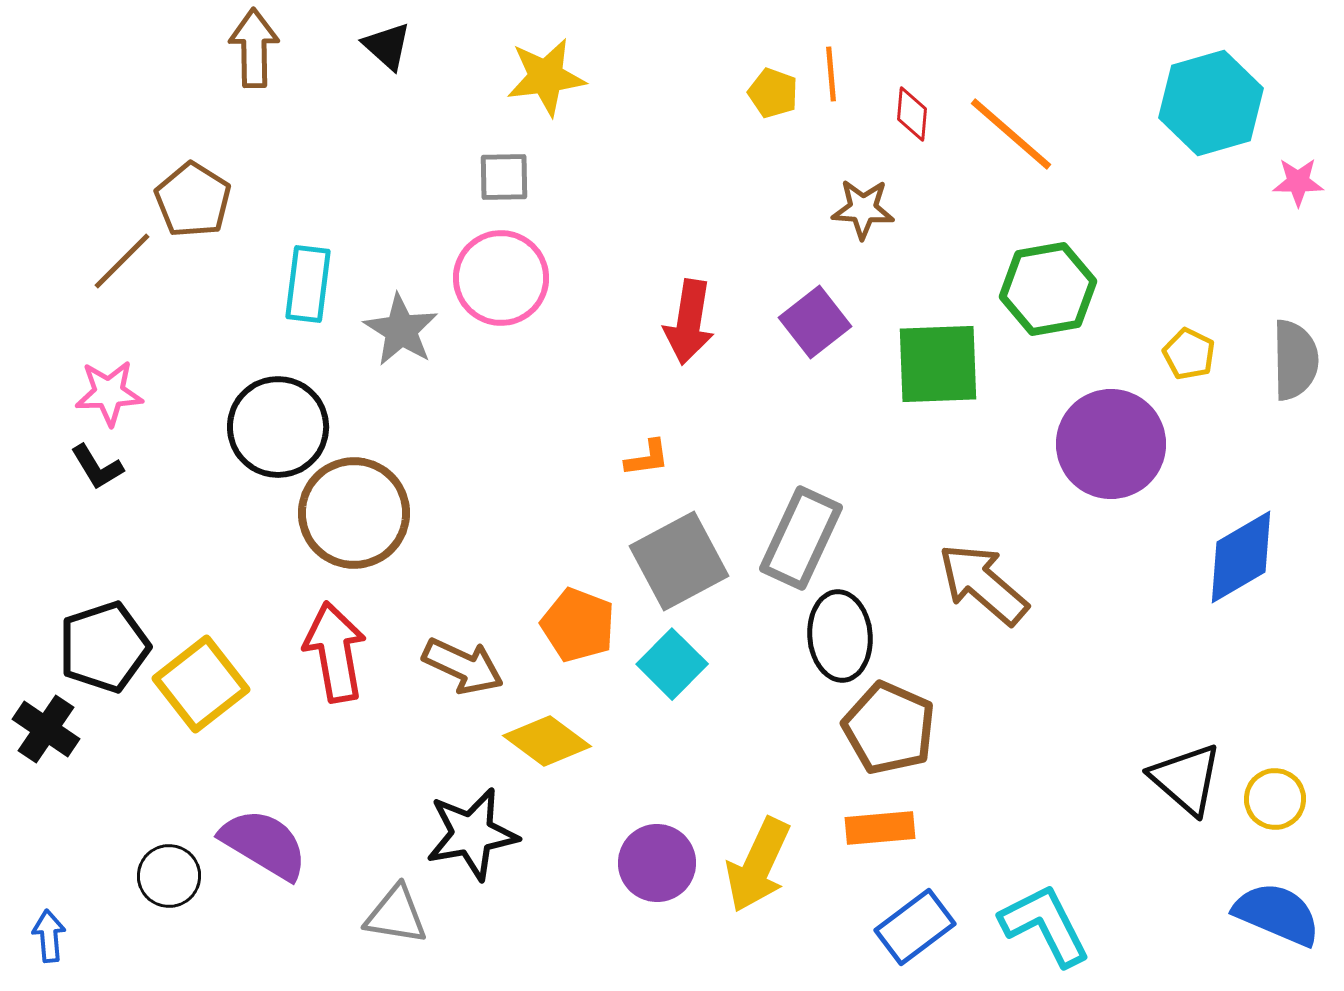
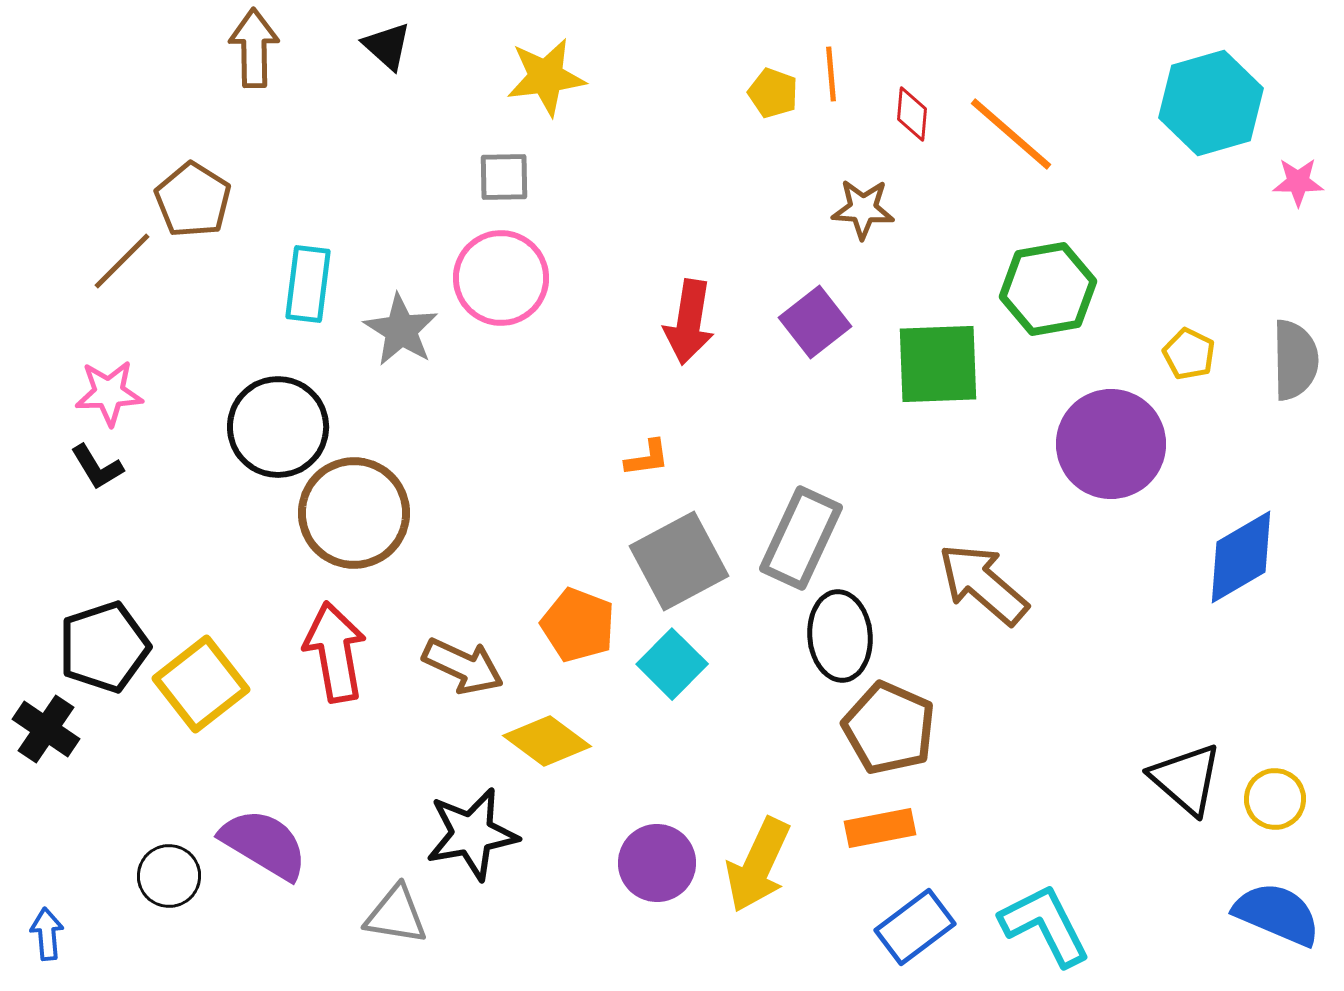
orange rectangle at (880, 828): rotated 6 degrees counterclockwise
blue arrow at (49, 936): moved 2 px left, 2 px up
